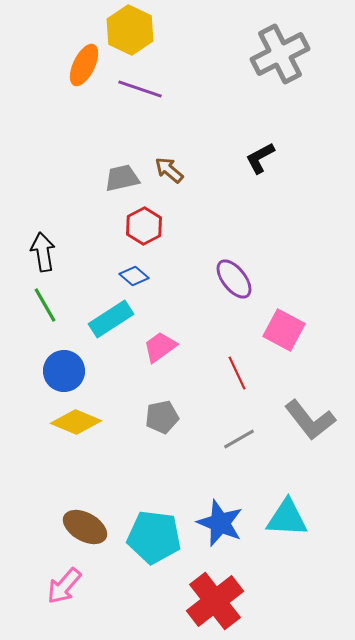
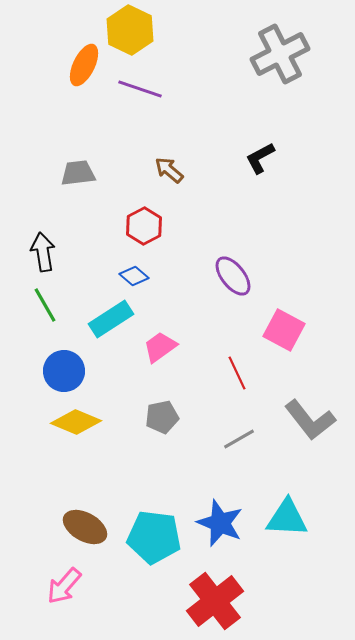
gray trapezoid: moved 44 px left, 5 px up; rotated 6 degrees clockwise
purple ellipse: moved 1 px left, 3 px up
